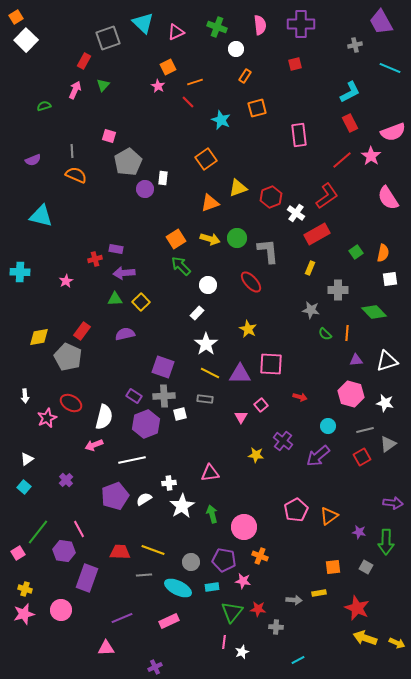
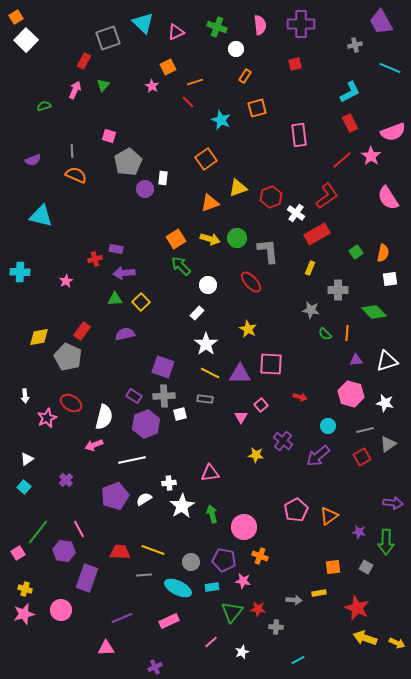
pink star at (158, 86): moved 6 px left
pink line at (224, 642): moved 13 px left; rotated 40 degrees clockwise
